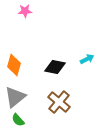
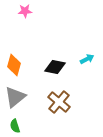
green semicircle: moved 3 px left, 6 px down; rotated 24 degrees clockwise
